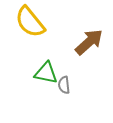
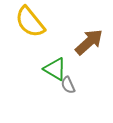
green triangle: moved 9 px right, 4 px up; rotated 20 degrees clockwise
gray semicircle: moved 4 px right; rotated 18 degrees counterclockwise
